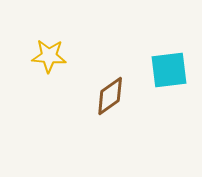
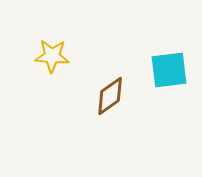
yellow star: moved 3 px right
